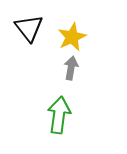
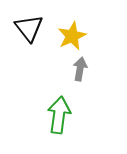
yellow star: moved 1 px up
gray arrow: moved 9 px right, 1 px down
